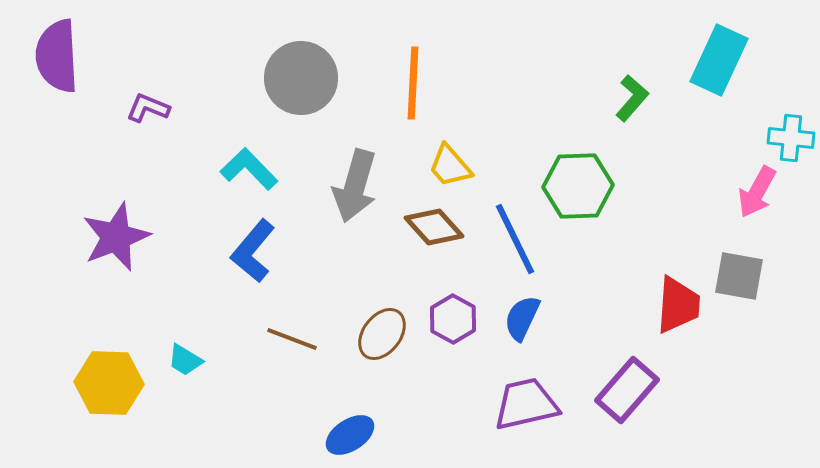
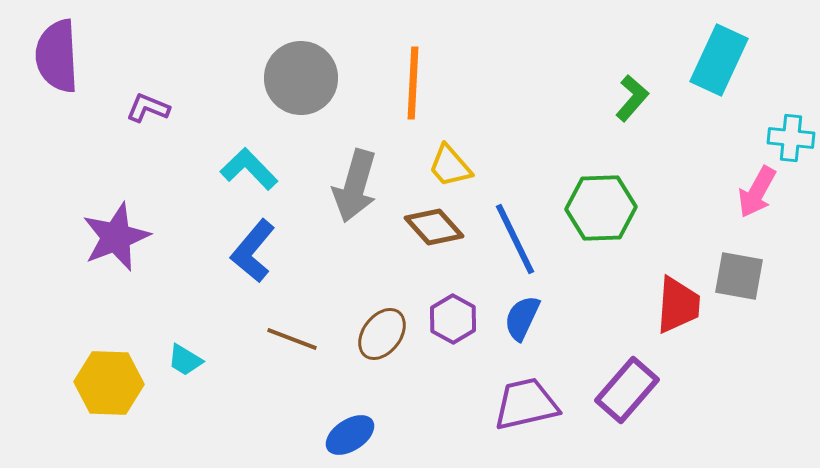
green hexagon: moved 23 px right, 22 px down
